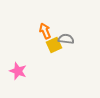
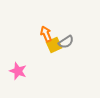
orange arrow: moved 1 px right, 3 px down
gray semicircle: moved 3 px down; rotated 140 degrees clockwise
